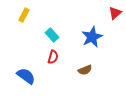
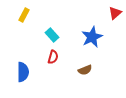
blue semicircle: moved 3 px left, 4 px up; rotated 54 degrees clockwise
